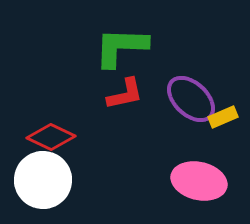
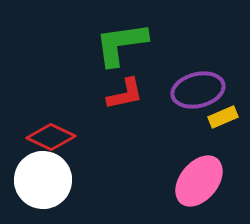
green L-shape: moved 3 px up; rotated 10 degrees counterclockwise
purple ellipse: moved 7 px right, 9 px up; rotated 57 degrees counterclockwise
pink ellipse: rotated 64 degrees counterclockwise
